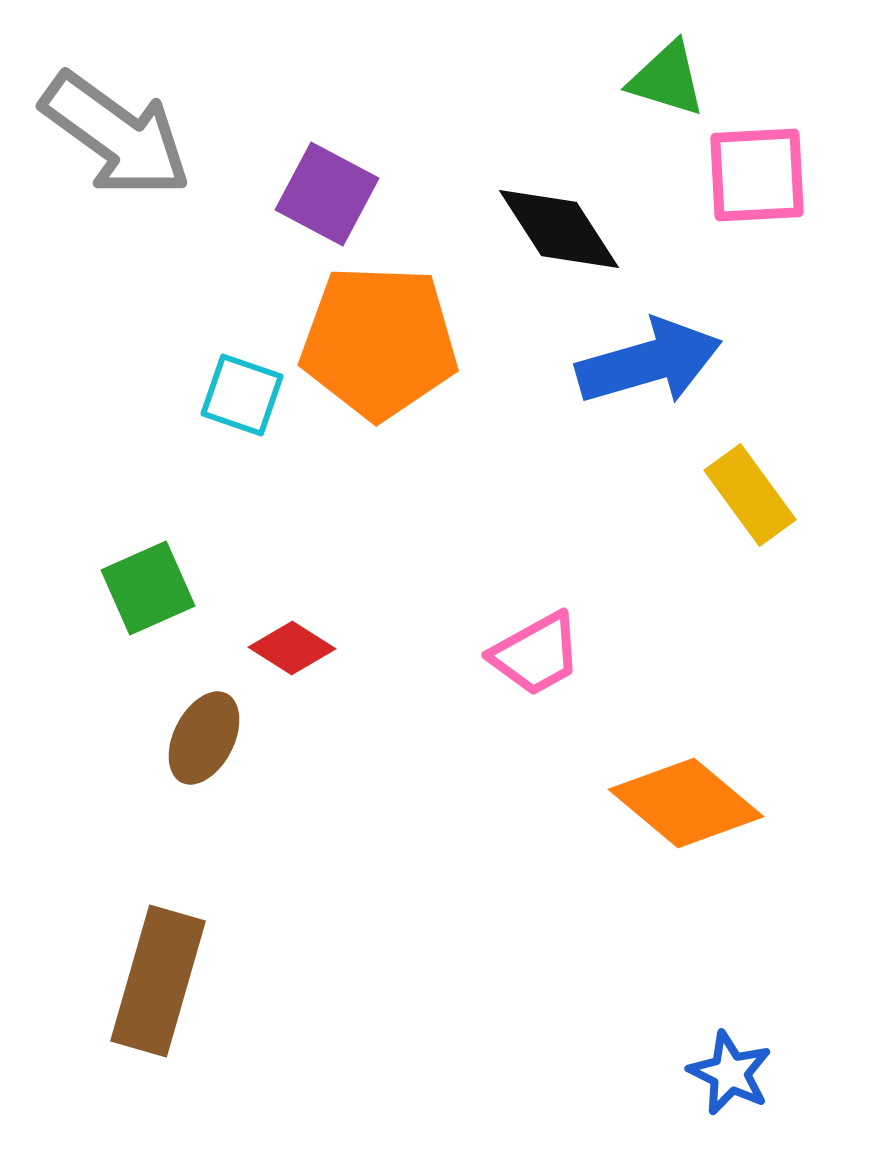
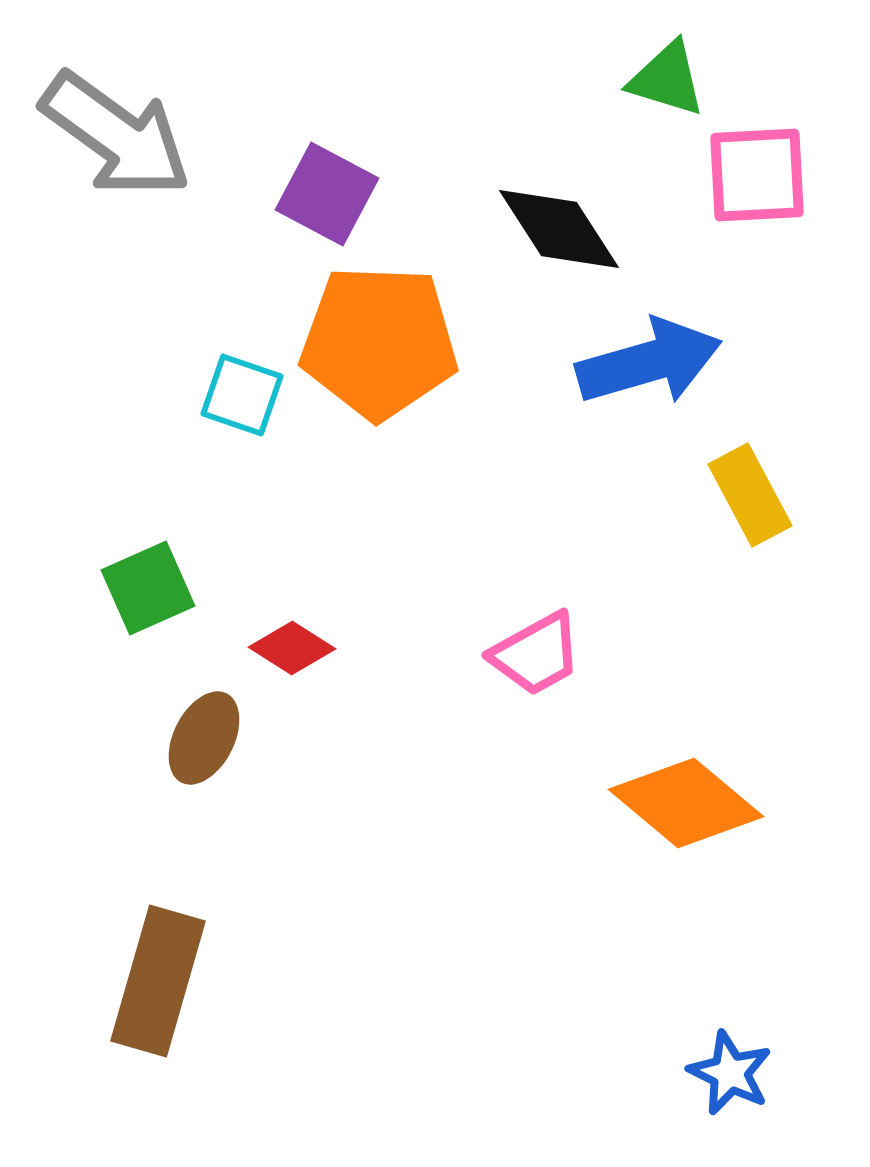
yellow rectangle: rotated 8 degrees clockwise
